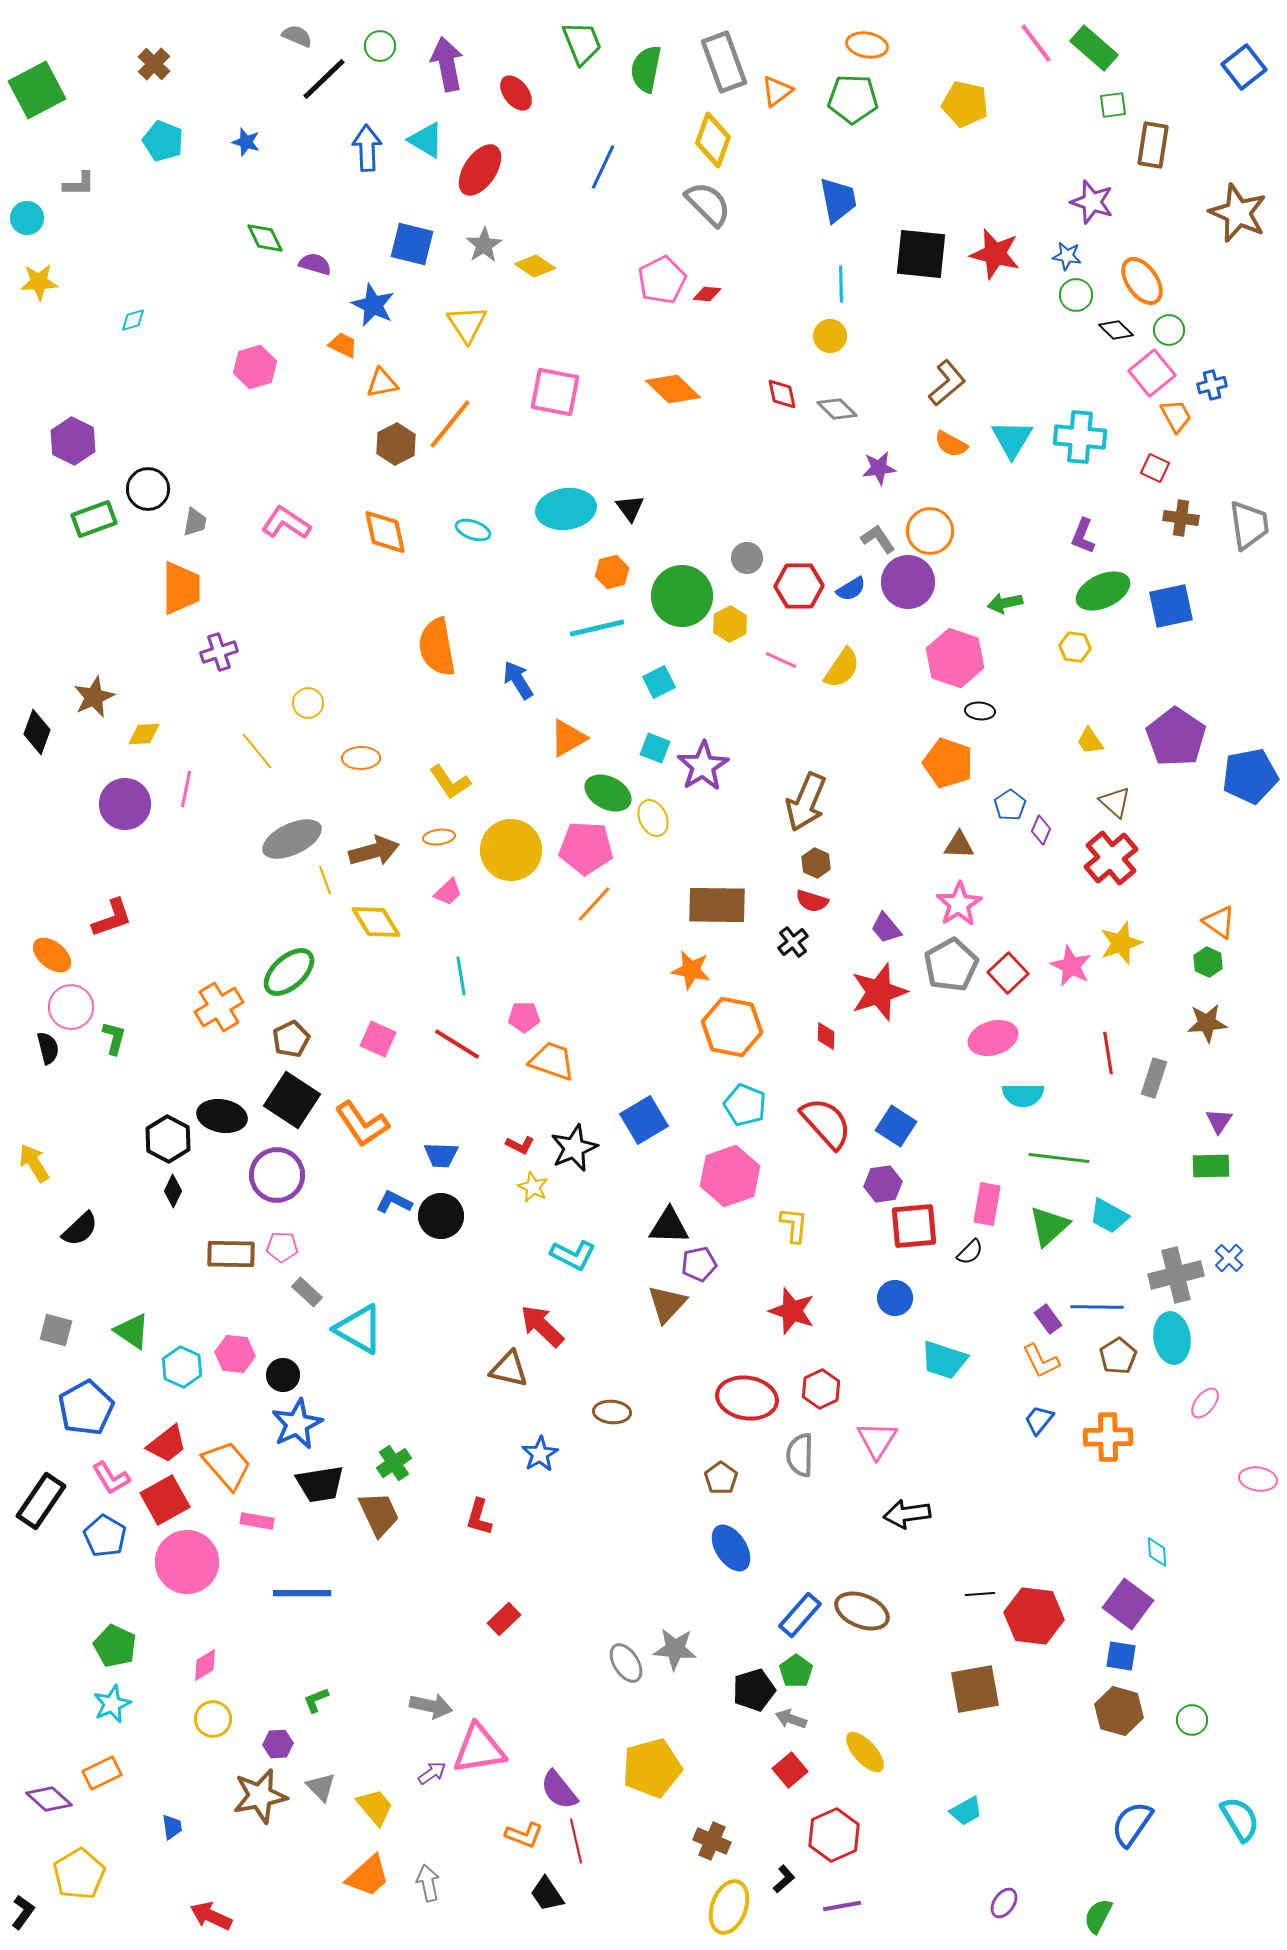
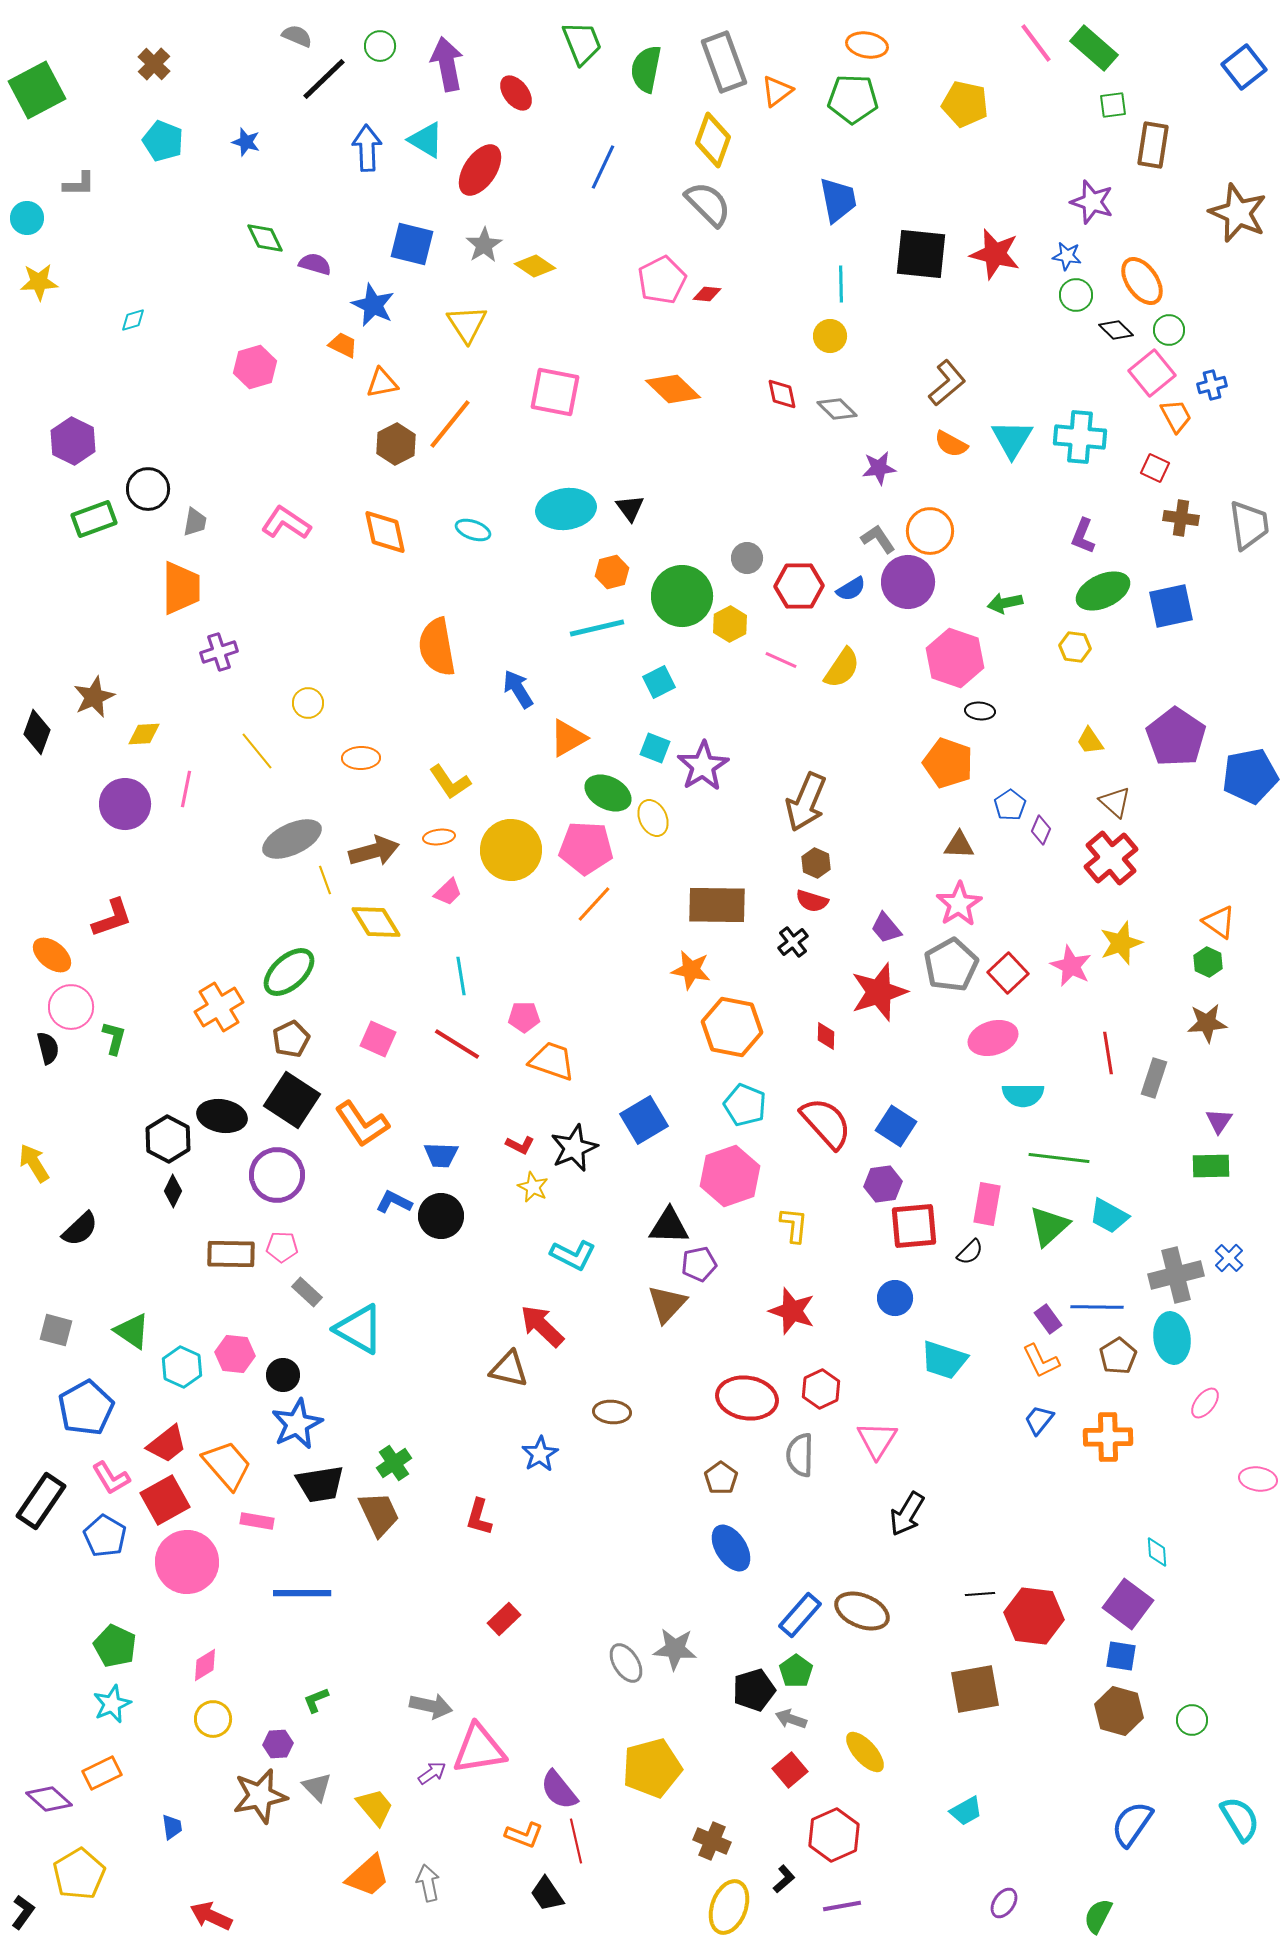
blue arrow at (518, 680): moved 9 px down
black arrow at (907, 1514): rotated 51 degrees counterclockwise
gray triangle at (321, 1787): moved 4 px left
